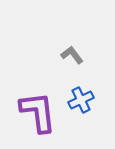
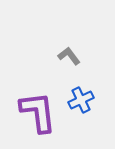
gray L-shape: moved 3 px left, 1 px down
